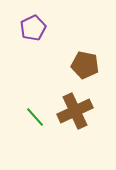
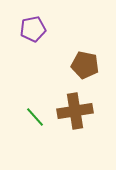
purple pentagon: moved 1 px down; rotated 15 degrees clockwise
brown cross: rotated 16 degrees clockwise
